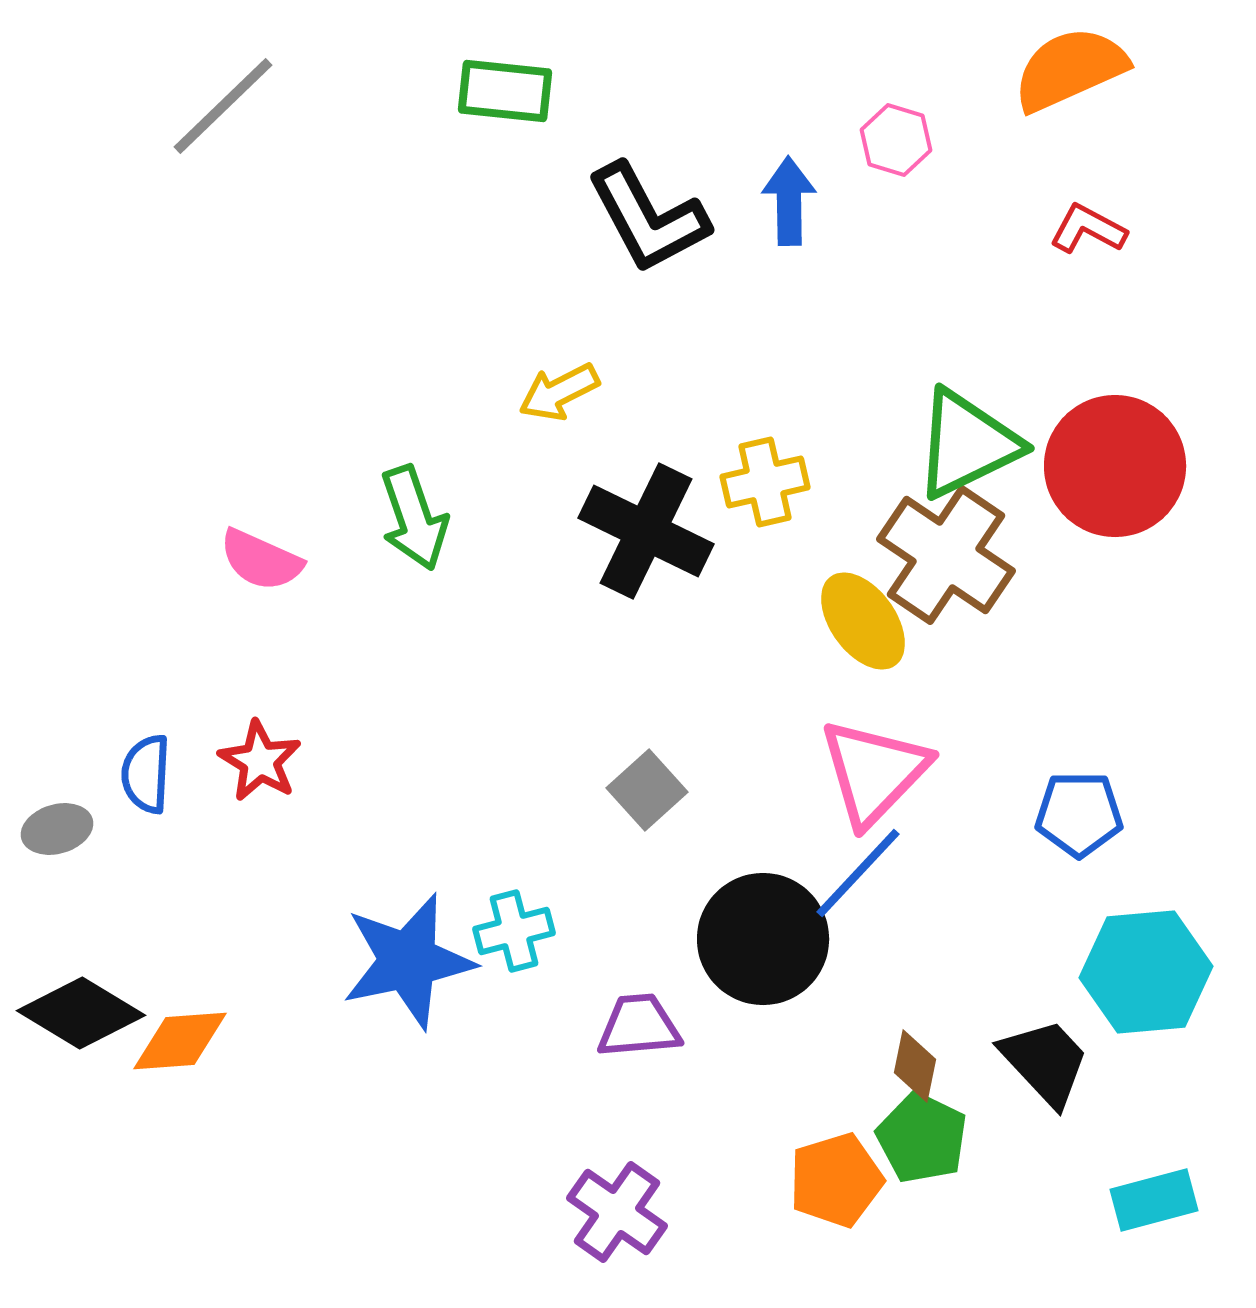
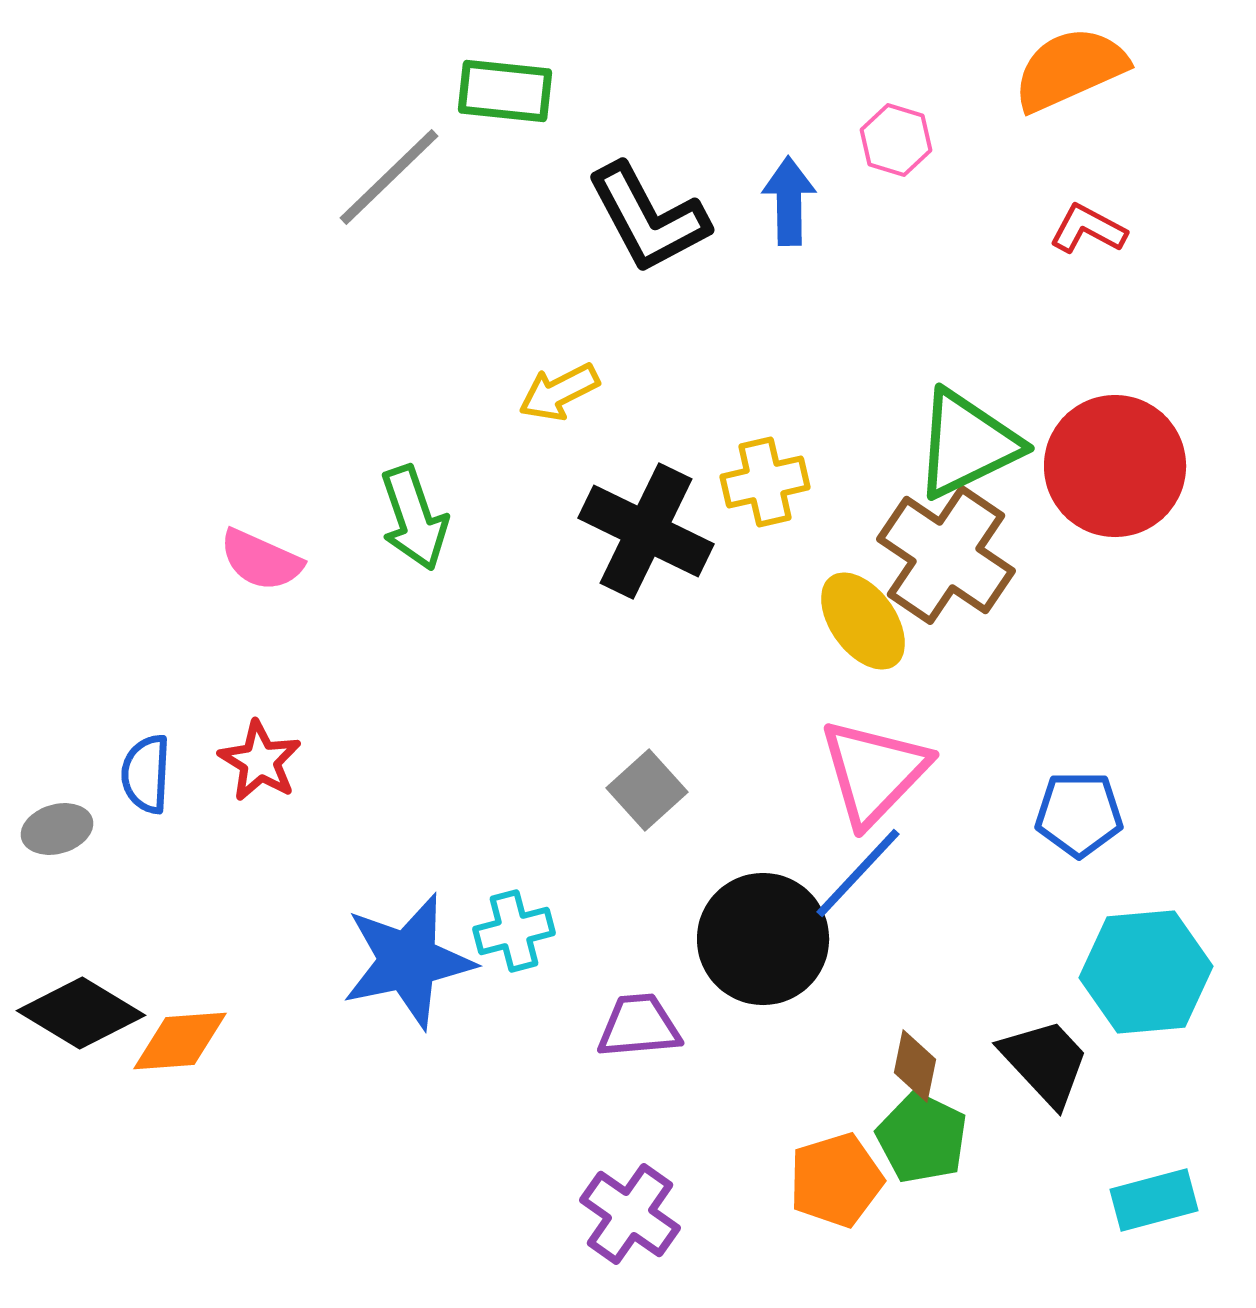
gray line: moved 166 px right, 71 px down
purple cross: moved 13 px right, 2 px down
